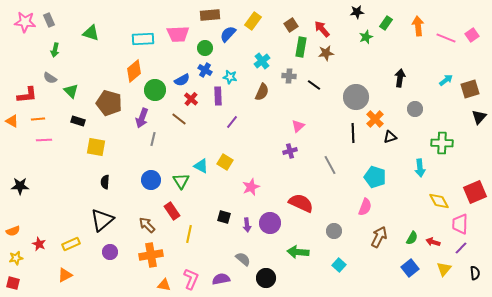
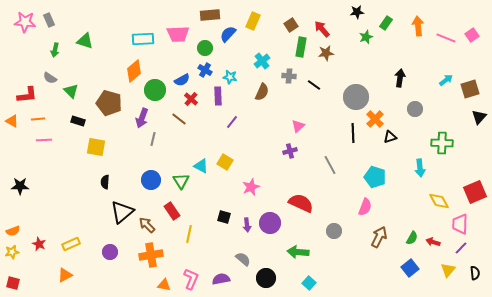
yellow rectangle at (253, 21): rotated 12 degrees counterclockwise
green triangle at (91, 33): moved 6 px left, 8 px down
black triangle at (102, 220): moved 20 px right, 8 px up
yellow star at (16, 258): moved 4 px left, 6 px up
cyan square at (339, 265): moved 30 px left, 18 px down
yellow triangle at (444, 269): moved 4 px right, 1 px down
